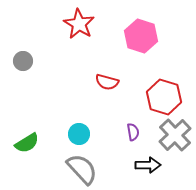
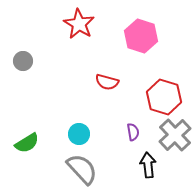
black arrow: rotated 95 degrees counterclockwise
